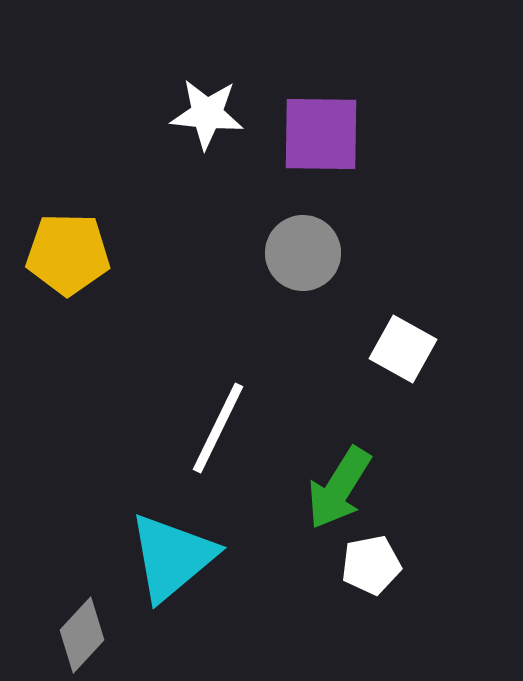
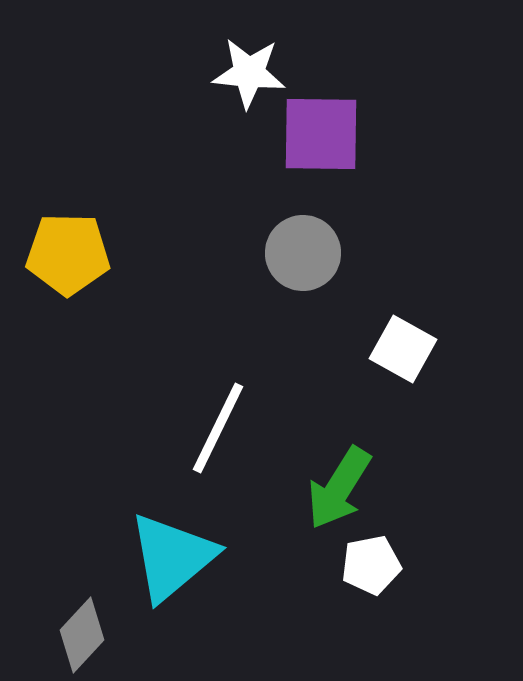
white star: moved 42 px right, 41 px up
